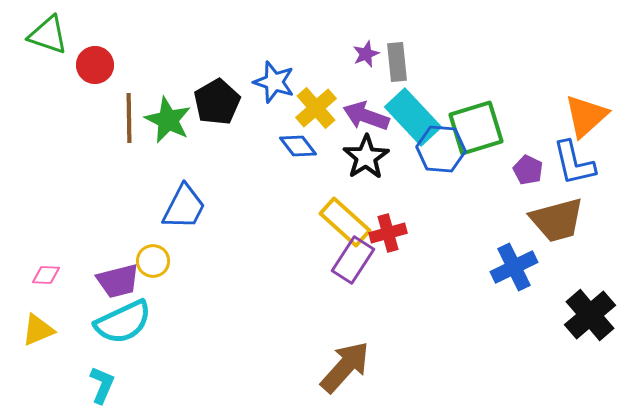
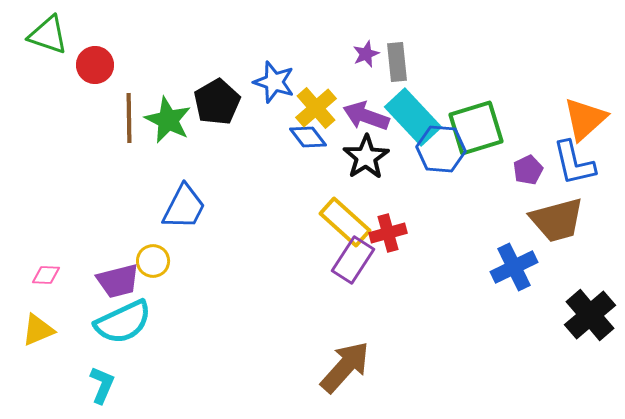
orange triangle: moved 1 px left, 3 px down
blue diamond: moved 10 px right, 9 px up
purple pentagon: rotated 20 degrees clockwise
